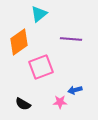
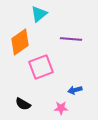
orange diamond: moved 1 px right
pink star: moved 1 px right, 6 px down
